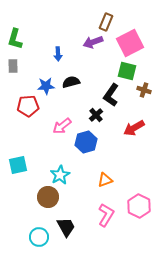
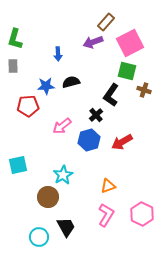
brown rectangle: rotated 18 degrees clockwise
red arrow: moved 12 px left, 14 px down
blue hexagon: moved 3 px right, 2 px up
cyan star: moved 3 px right
orange triangle: moved 3 px right, 6 px down
pink hexagon: moved 3 px right, 8 px down
